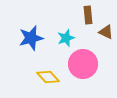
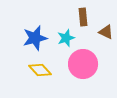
brown rectangle: moved 5 px left, 2 px down
blue star: moved 4 px right
yellow diamond: moved 8 px left, 7 px up
